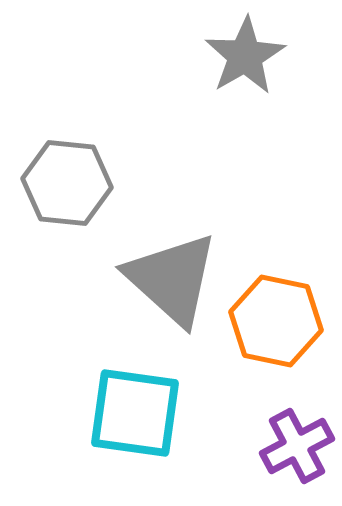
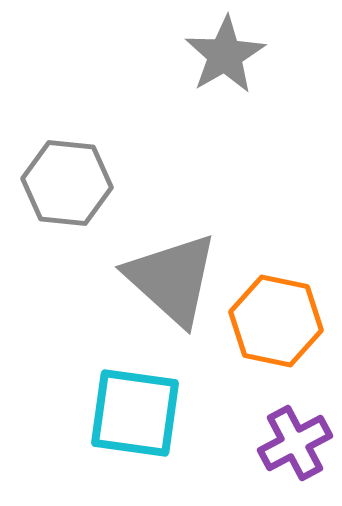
gray star: moved 20 px left, 1 px up
purple cross: moved 2 px left, 3 px up
